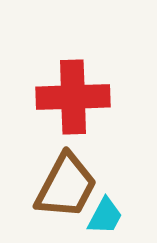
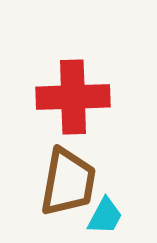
brown trapezoid: moved 2 px right, 4 px up; rotated 18 degrees counterclockwise
